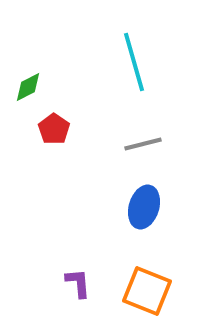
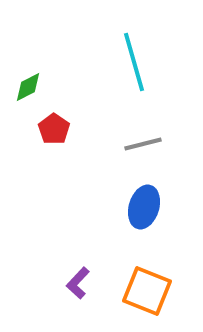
purple L-shape: rotated 132 degrees counterclockwise
